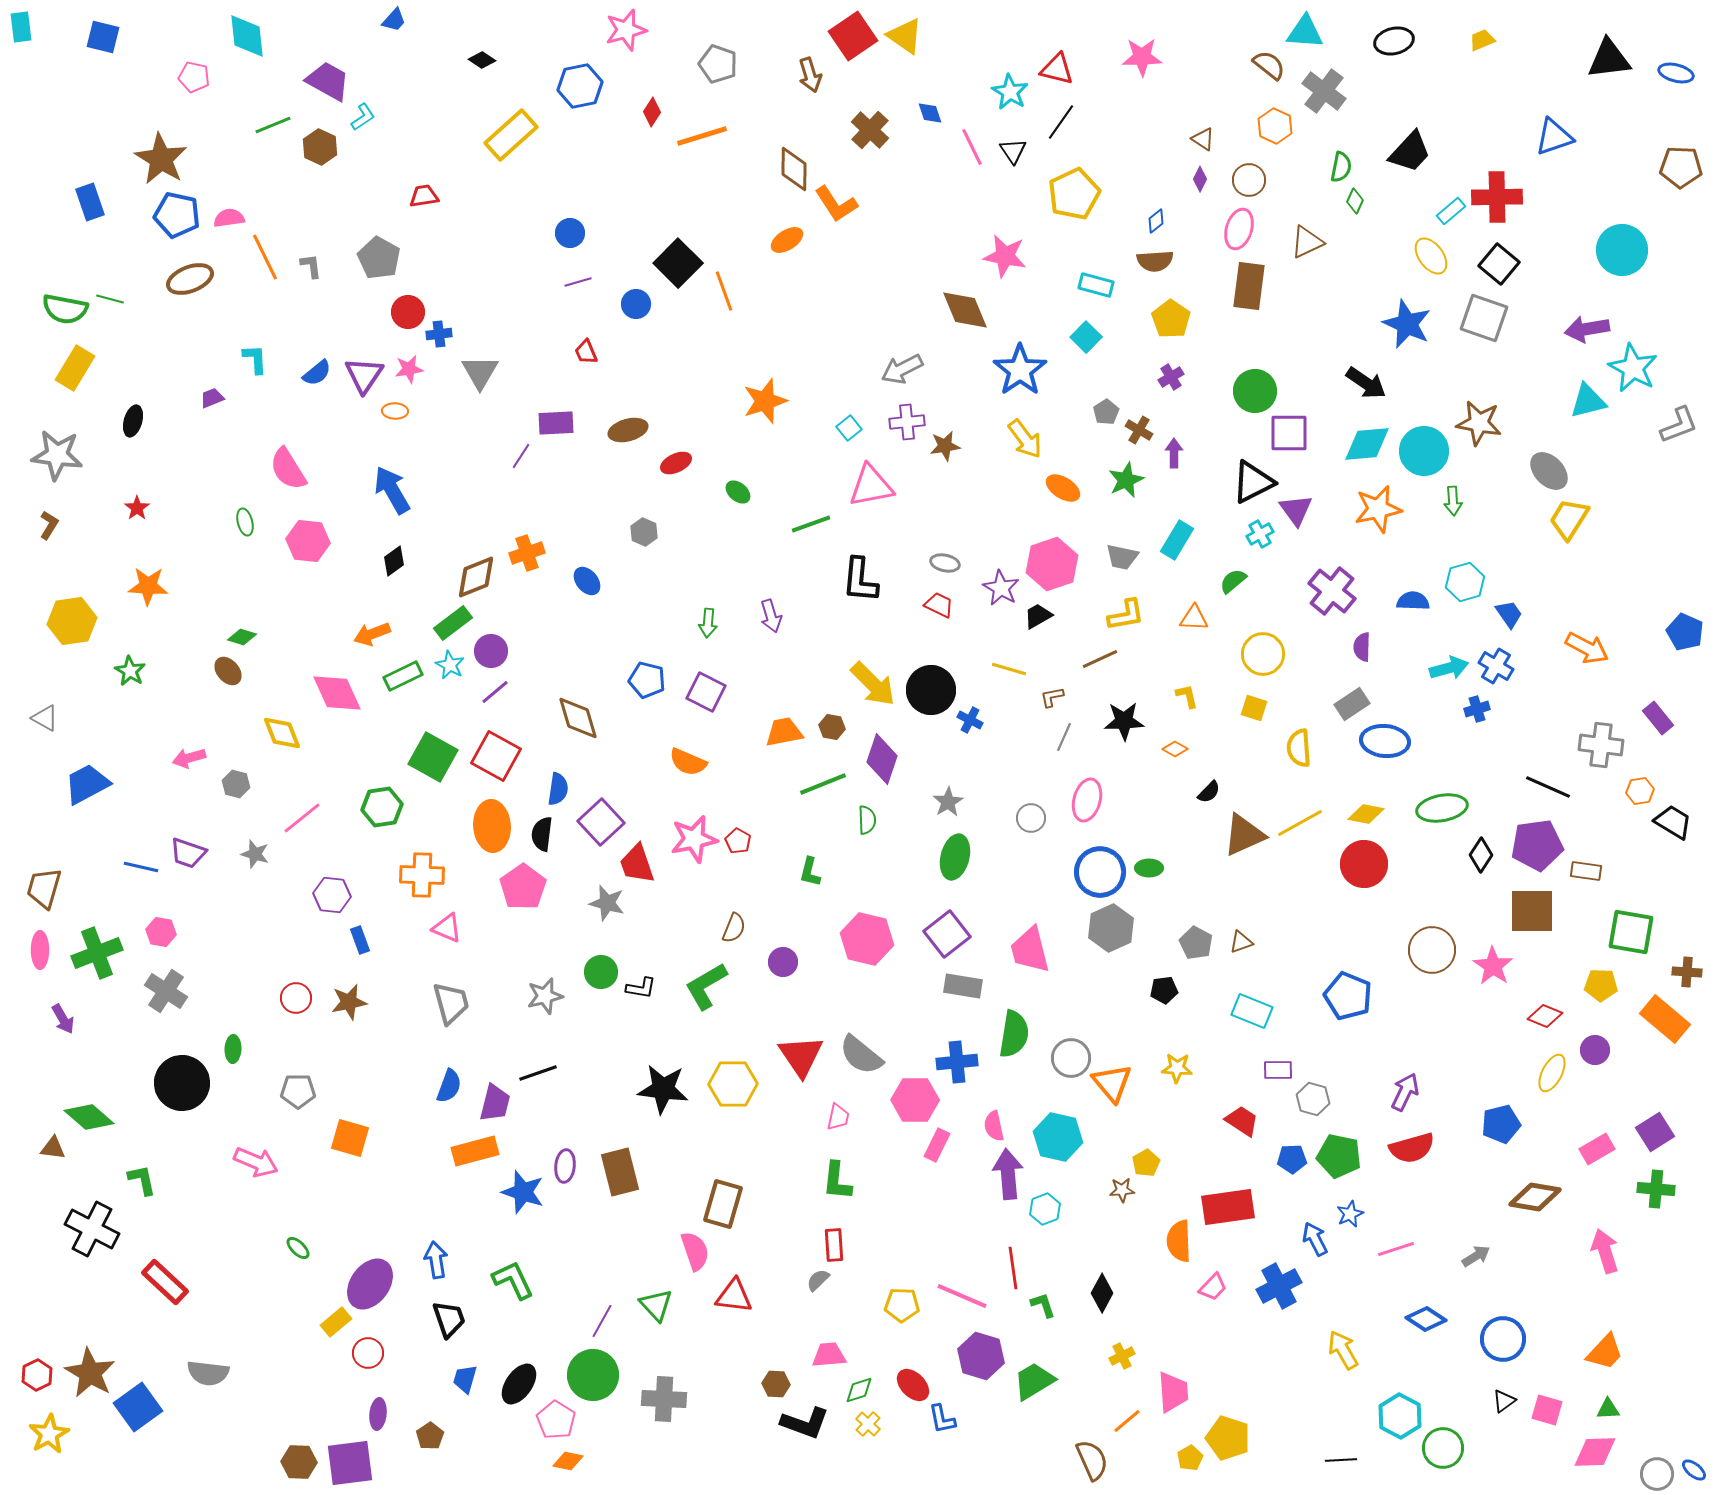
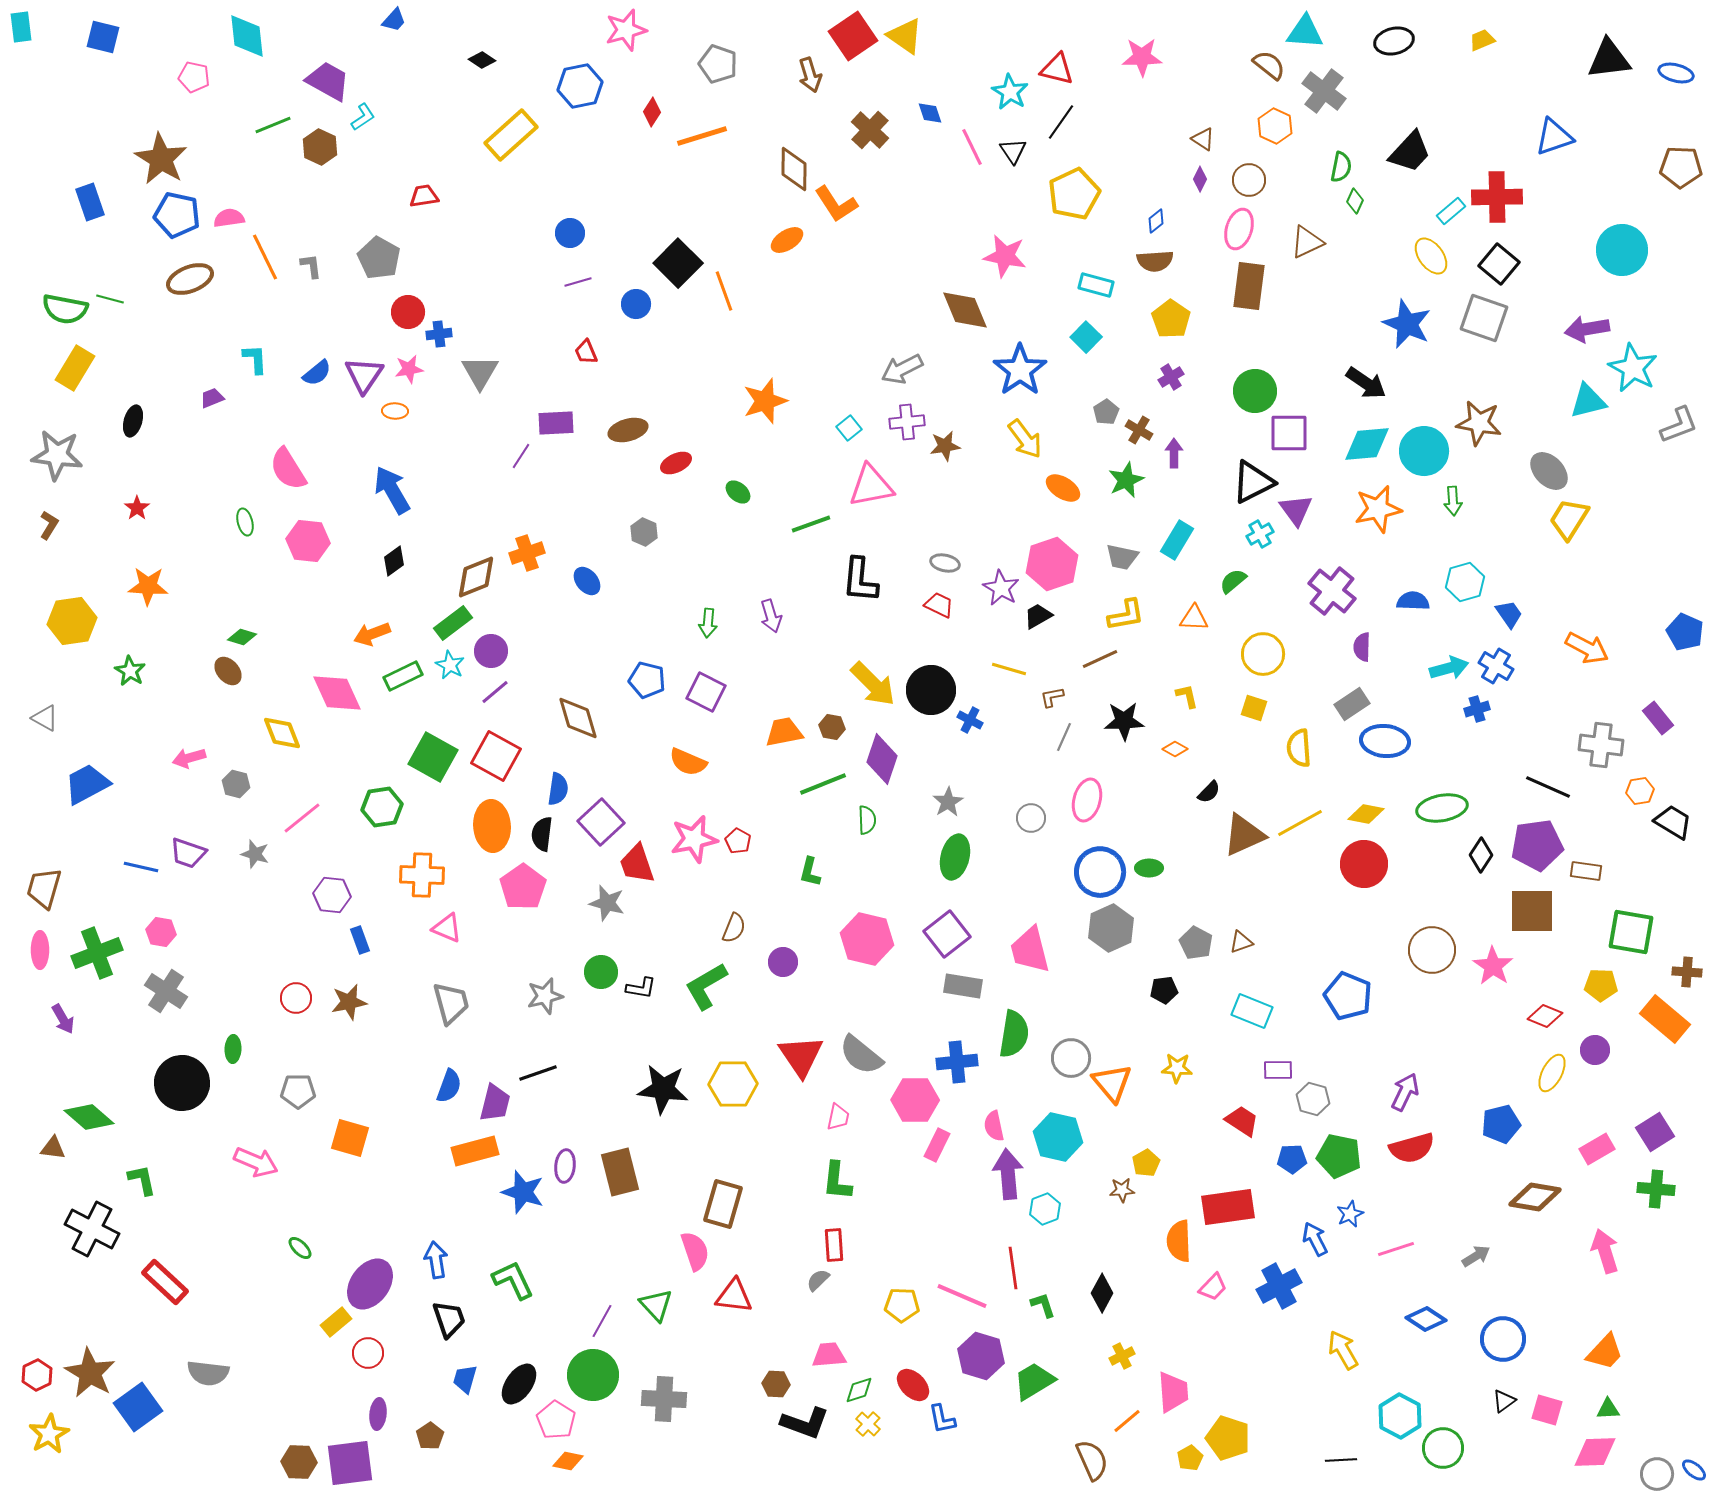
green ellipse at (298, 1248): moved 2 px right
